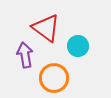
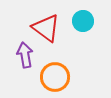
cyan circle: moved 5 px right, 25 px up
orange circle: moved 1 px right, 1 px up
